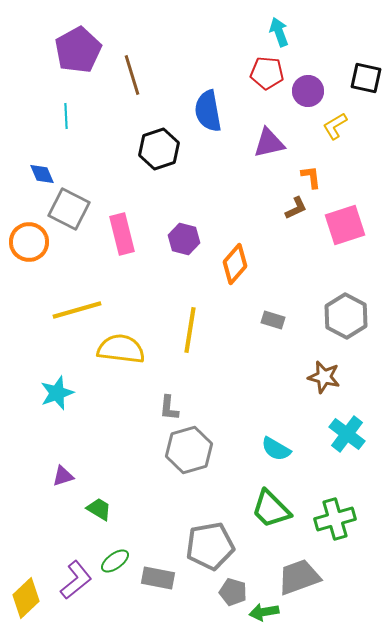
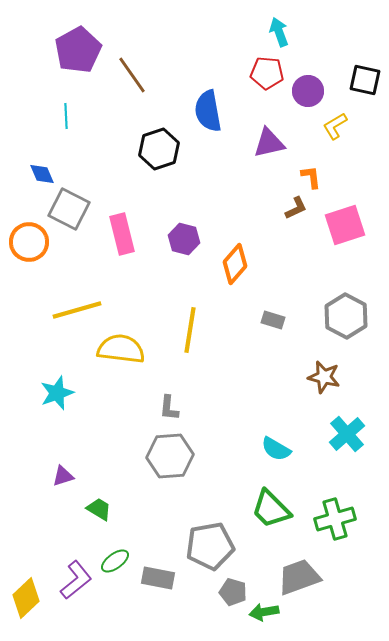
brown line at (132, 75): rotated 18 degrees counterclockwise
black square at (366, 78): moved 1 px left, 2 px down
cyan cross at (347, 434): rotated 12 degrees clockwise
gray hexagon at (189, 450): moved 19 px left, 6 px down; rotated 12 degrees clockwise
